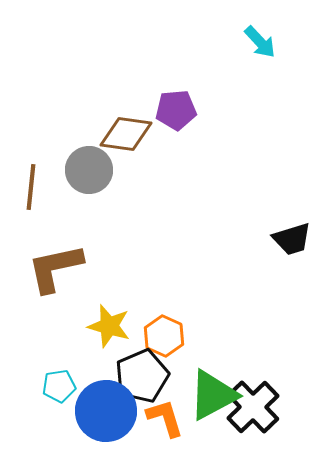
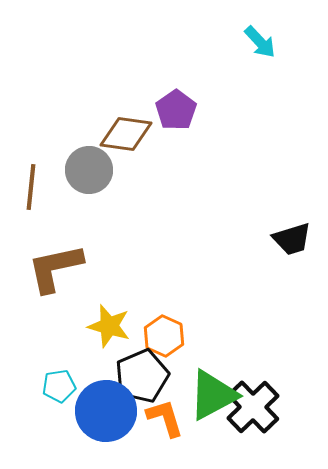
purple pentagon: rotated 30 degrees counterclockwise
